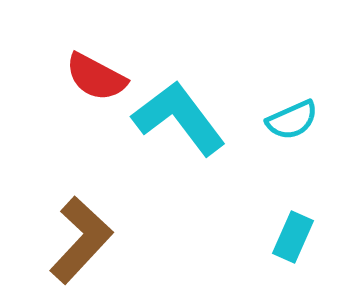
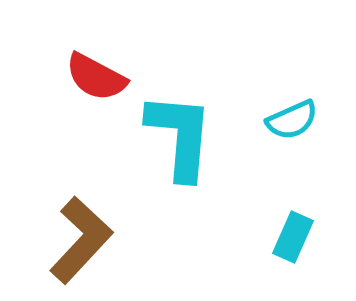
cyan L-shape: moved 1 px right, 18 px down; rotated 42 degrees clockwise
